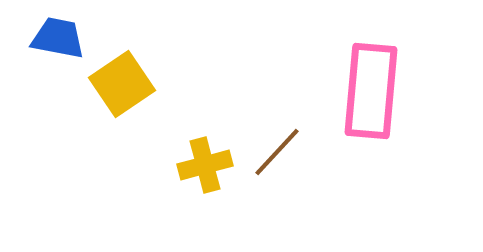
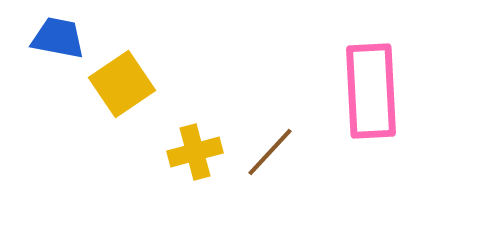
pink rectangle: rotated 8 degrees counterclockwise
brown line: moved 7 px left
yellow cross: moved 10 px left, 13 px up
